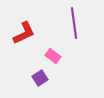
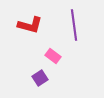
purple line: moved 2 px down
red L-shape: moved 6 px right, 8 px up; rotated 40 degrees clockwise
